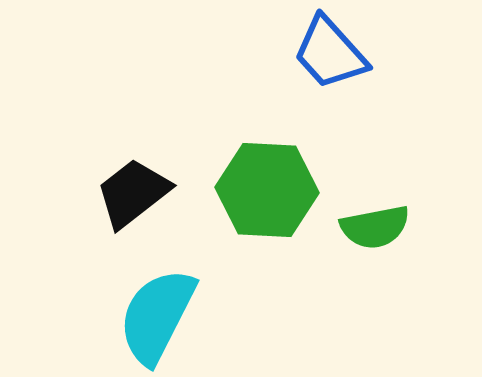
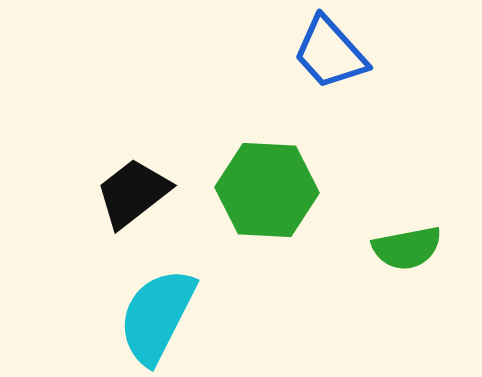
green semicircle: moved 32 px right, 21 px down
